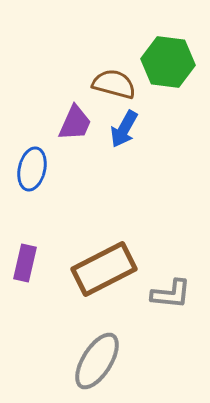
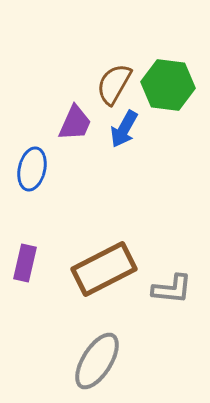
green hexagon: moved 23 px down
brown semicircle: rotated 75 degrees counterclockwise
gray L-shape: moved 1 px right, 5 px up
